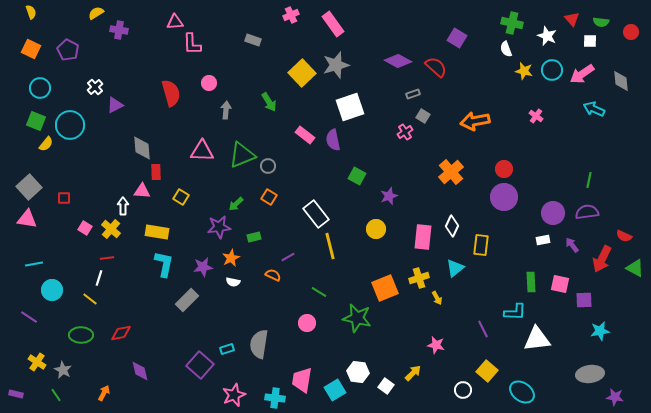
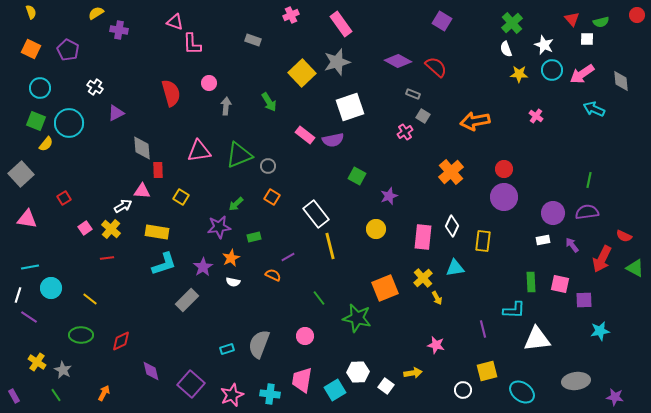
pink triangle at (175, 22): rotated 24 degrees clockwise
green semicircle at (601, 22): rotated 21 degrees counterclockwise
green cross at (512, 23): rotated 35 degrees clockwise
pink rectangle at (333, 24): moved 8 px right
red circle at (631, 32): moved 6 px right, 17 px up
white star at (547, 36): moved 3 px left, 9 px down
purple square at (457, 38): moved 15 px left, 17 px up
white square at (590, 41): moved 3 px left, 2 px up
gray star at (336, 65): moved 1 px right, 3 px up
yellow star at (524, 71): moved 5 px left, 3 px down; rotated 12 degrees counterclockwise
white cross at (95, 87): rotated 14 degrees counterclockwise
gray rectangle at (413, 94): rotated 40 degrees clockwise
purple triangle at (115, 105): moved 1 px right, 8 px down
gray arrow at (226, 110): moved 4 px up
cyan circle at (70, 125): moved 1 px left, 2 px up
purple semicircle at (333, 140): rotated 90 degrees counterclockwise
pink triangle at (202, 151): moved 3 px left; rotated 10 degrees counterclockwise
green triangle at (242, 155): moved 3 px left
red rectangle at (156, 172): moved 2 px right, 2 px up
gray square at (29, 187): moved 8 px left, 13 px up
orange square at (269, 197): moved 3 px right
red square at (64, 198): rotated 32 degrees counterclockwise
white arrow at (123, 206): rotated 60 degrees clockwise
pink square at (85, 228): rotated 24 degrees clockwise
yellow rectangle at (481, 245): moved 2 px right, 4 px up
cyan line at (34, 264): moved 4 px left, 3 px down
cyan L-shape at (164, 264): rotated 60 degrees clockwise
purple star at (203, 267): rotated 24 degrees counterclockwise
cyan triangle at (455, 268): rotated 30 degrees clockwise
white line at (99, 278): moved 81 px left, 17 px down
yellow cross at (419, 278): moved 4 px right; rotated 24 degrees counterclockwise
cyan circle at (52, 290): moved 1 px left, 2 px up
green line at (319, 292): moved 6 px down; rotated 21 degrees clockwise
cyan L-shape at (515, 312): moved 1 px left, 2 px up
pink circle at (307, 323): moved 2 px left, 13 px down
purple line at (483, 329): rotated 12 degrees clockwise
red diamond at (121, 333): moved 8 px down; rotated 15 degrees counterclockwise
gray semicircle at (259, 344): rotated 12 degrees clockwise
purple square at (200, 365): moved 9 px left, 19 px down
purple diamond at (140, 371): moved 11 px right
yellow square at (487, 371): rotated 35 degrees clockwise
white hexagon at (358, 372): rotated 10 degrees counterclockwise
yellow arrow at (413, 373): rotated 36 degrees clockwise
gray ellipse at (590, 374): moved 14 px left, 7 px down
purple rectangle at (16, 394): moved 2 px left, 2 px down; rotated 48 degrees clockwise
pink star at (234, 395): moved 2 px left
cyan cross at (275, 398): moved 5 px left, 4 px up
